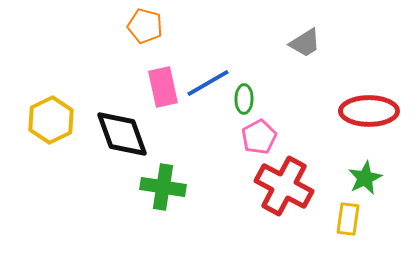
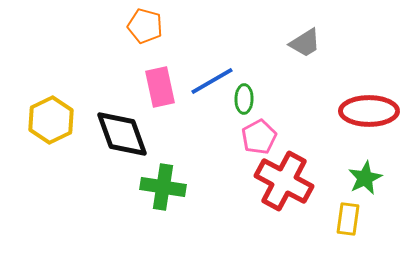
blue line: moved 4 px right, 2 px up
pink rectangle: moved 3 px left
red cross: moved 5 px up
